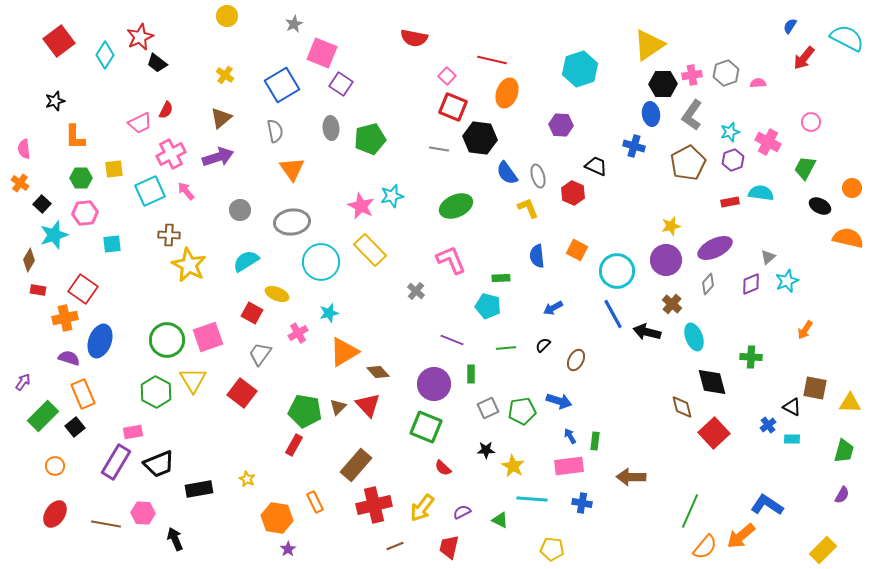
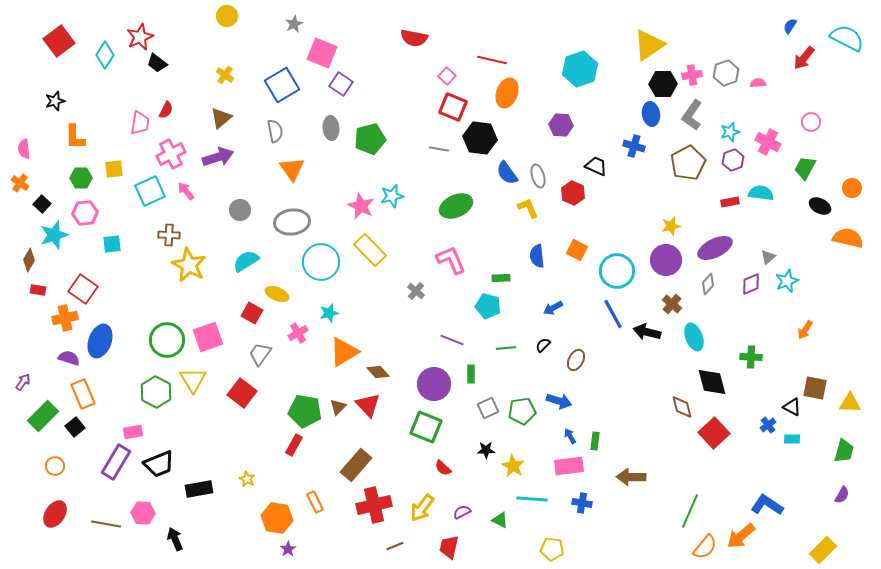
pink trapezoid at (140, 123): rotated 55 degrees counterclockwise
